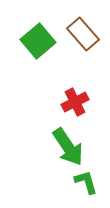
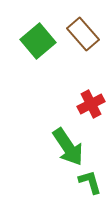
red cross: moved 16 px right, 2 px down
green L-shape: moved 4 px right
